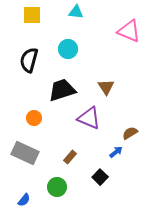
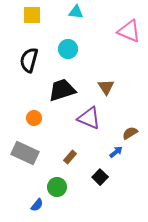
blue semicircle: moved 13 px right, 5 px down
